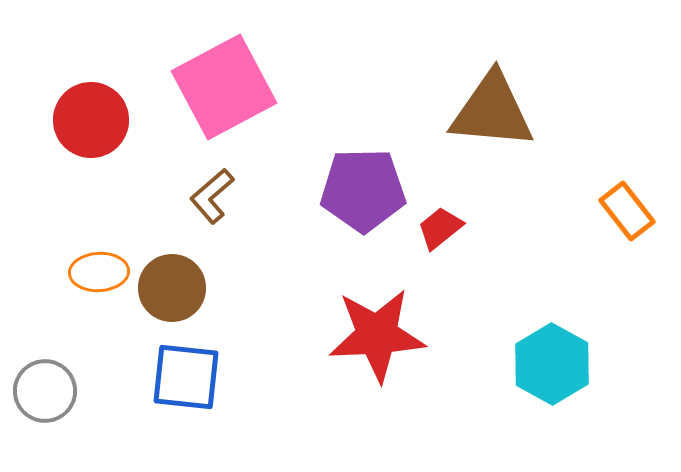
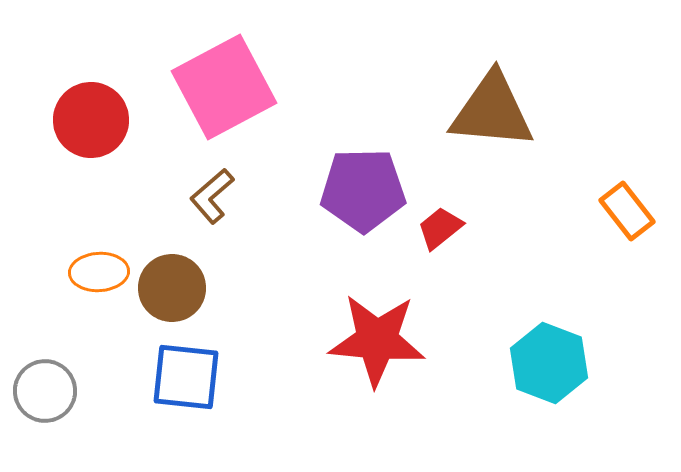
red star: moved 5 px down; rotated 8 degrees clockwise
cyan hexagon: moved 3 px left, 1 px up; rotated 8 degrees counterclockwise
